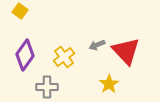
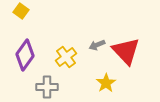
yellow square: moved 1 px right
yellow cross: moved 2 px right
yellow star: moved 3 px left, 1 px up
